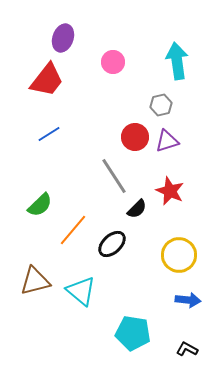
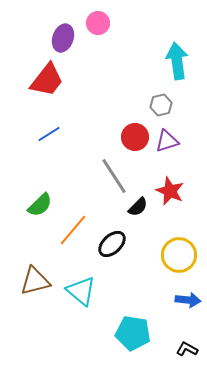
pink circle: moved 15 px left, 39 px up
black semicircle: moved 1 px right, 2 px up
